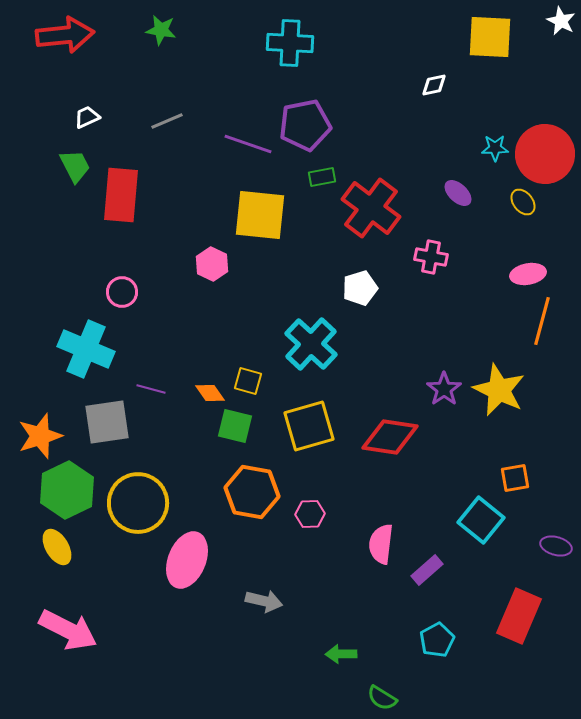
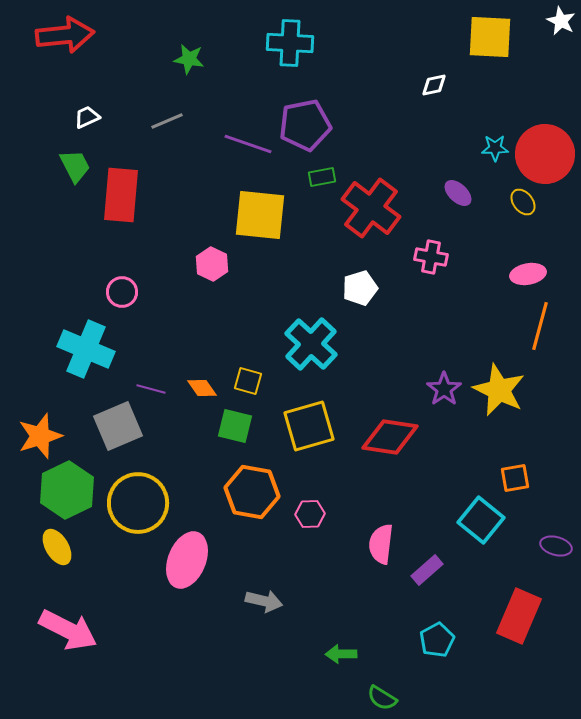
green star at (161, 30): moved 28 px right, 29 px down
orange line at (542, 321): moved 2 px left, 5 px down
orange diamond at (210, 393): moved 8 px left, 5 px up
gray square at (107, 422): moved 11 px right, 4 px down; rotated 15 degrees counterclockwise
